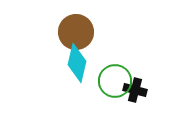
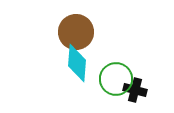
cyan diamond: rotated 9 degrees counterclockwise
green circle: moved 1 px right, 2 px up
